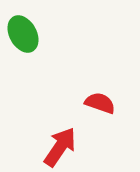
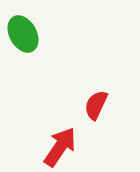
red semicircle: moved 4 px left, 2 px down; rotated 84 degrees counterclockwise
